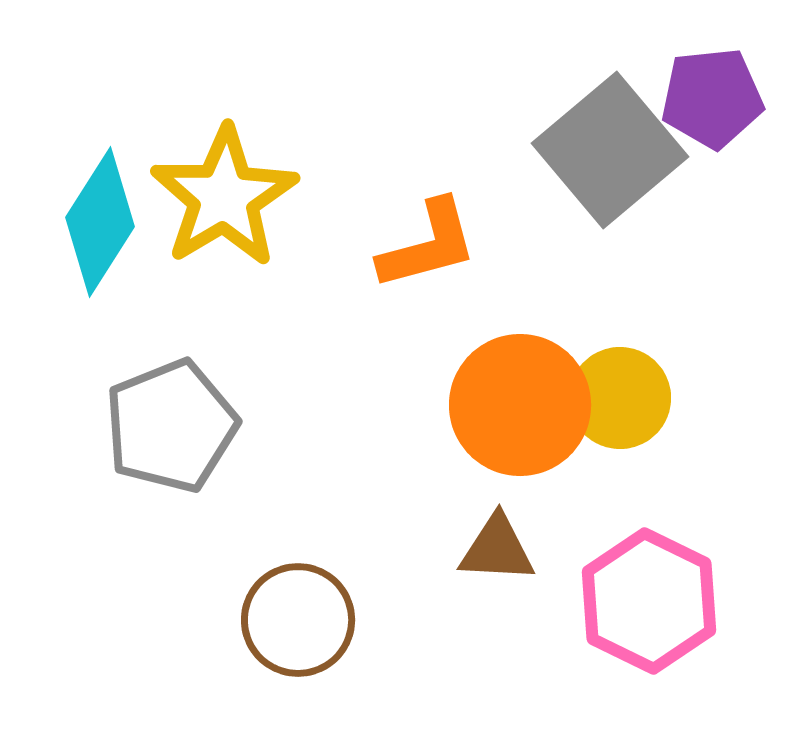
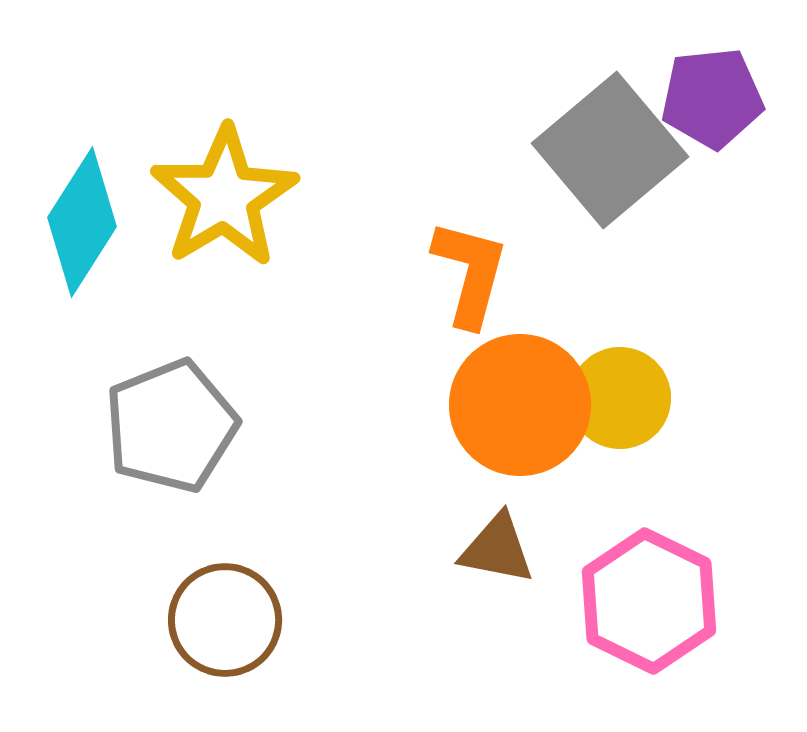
cyan diamond: moved 18 px left
orange L-shape: moved 42 px right, 28 px down; rotated 60 degrees counterclockwise
brown triangle: rotated 8 degrees clockwise
brown circle: moved 73 px left
